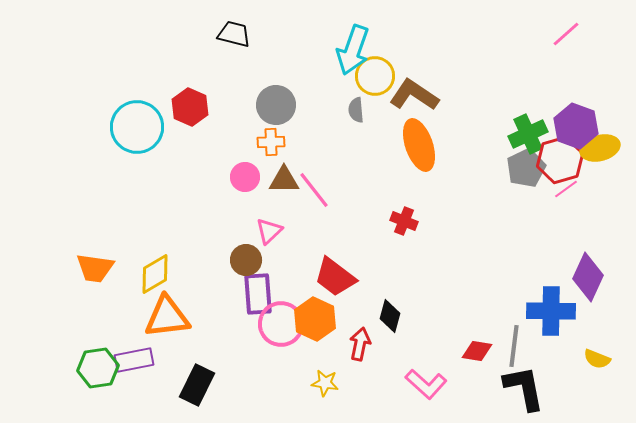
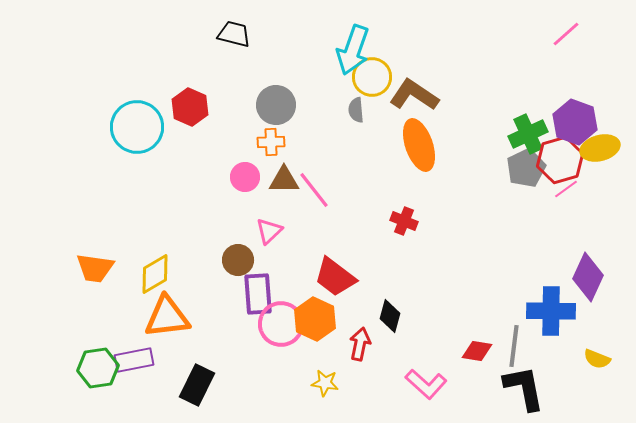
yellow circle at (375, 76): moved 3 px left, 1 px down
purple hexagon at (576, 126): moved 1 px left, 4 px up
brown circle at (246, 260): moved 8 px left
